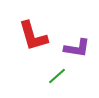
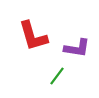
green line: rotated 12 degrees counterclockwise
